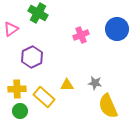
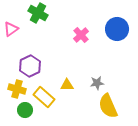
pink cross: rotated 21 degrees counterclockwise
purple hexagon: moved 2 px left, 9 px down
gray star: moved 2 px right; rotated 16 degrees counterclockwise
yellow cross: rotated 18 degrees clockwise
green circle: moved 5 px right, 1 px up
